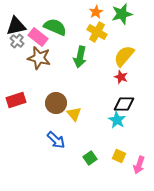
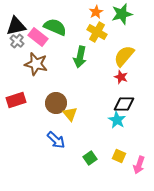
brown star: moved 3 px left, 6 px down
yellow triangle: moved 4 px left
